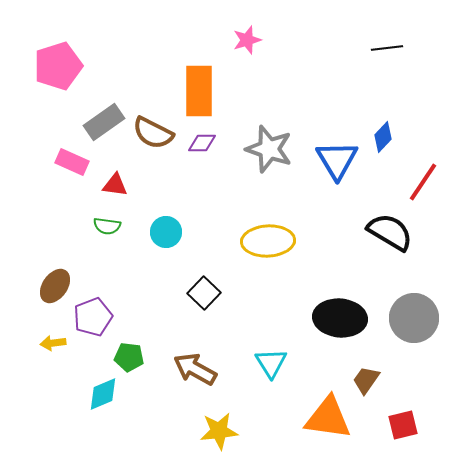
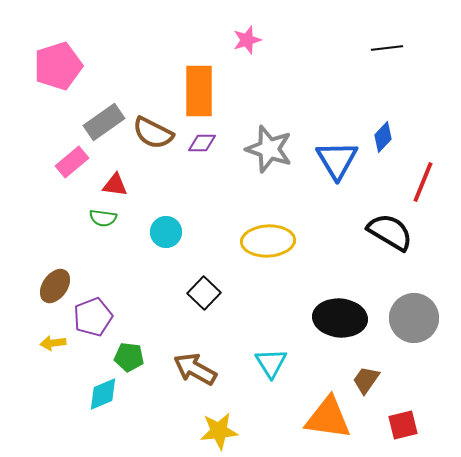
pink rectangle: rotated 64 degrees counterclockwise
red line: rotated 12 degrees counterclockwise
green semicircle: moved 4 px left, 8 px up
